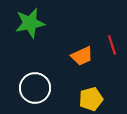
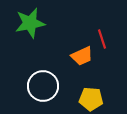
red line: moved 10 px left, 6 px up
white circle: moved 8 px right, 2 px up
yellow pentagon: rotated 20 degrees clockwise
